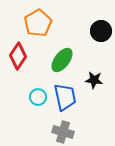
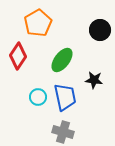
black circle: moved 1 px left, 1 px up
